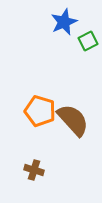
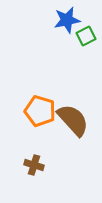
blue star: moved 3 px right, 2 px up; rotated 12 degrees clockwise
green square: moved 2 px left, 5 px up
brown cross: moved 5 px up
